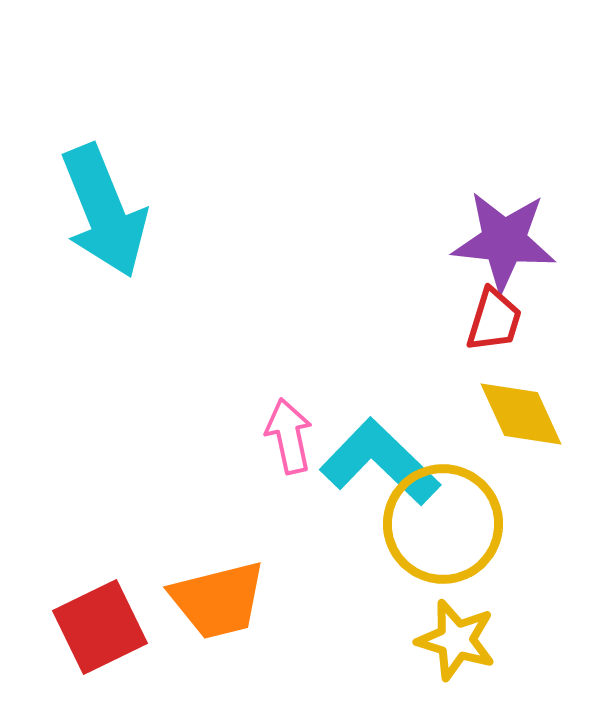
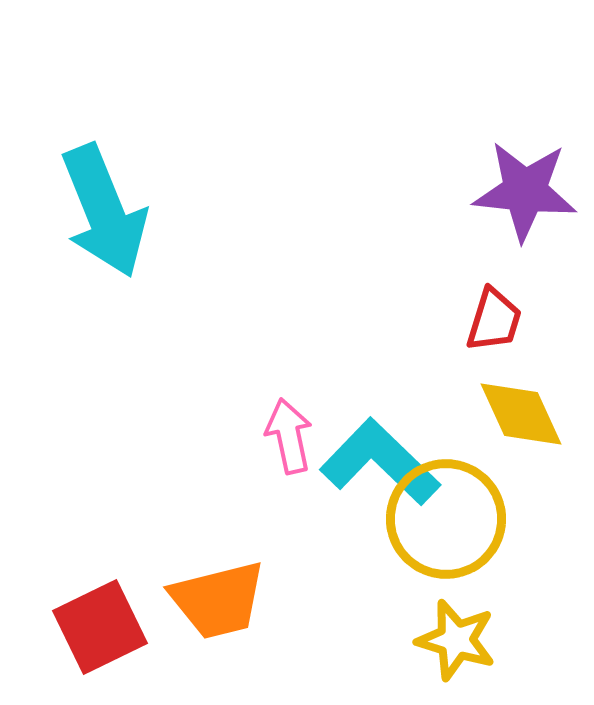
purple star: moved 21 px right, 50 px up
yellow circle: moved 3 px right, 5 px up
